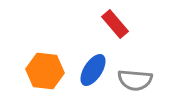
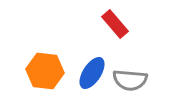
blue ellipse: moved 1 px left, 3 px down
gray semicircle: moved 5 px left
